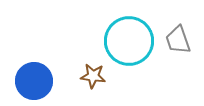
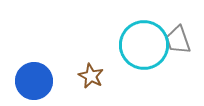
cyan circle: moved 15 px right, 4 px down
brown star: moved 2 px left; rotated 20 degrees clockwise
